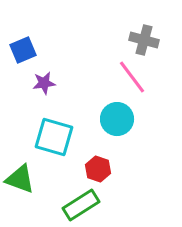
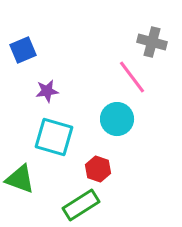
gray cross: moved 8 px right, 2 px down
purple star: moved 3 px right, 8 px down
